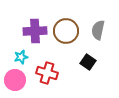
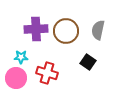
purple cross: moved 1 px right, 2 px up
cyan star: rotated 16 degrees clockwise
pink circle: moved 1 px right, 2 px up
